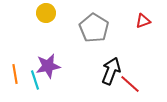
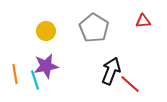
yellow circle: moved 18 px down
red triangle: rotated 14 degrees clockwise
purple star: moved 2 px left
